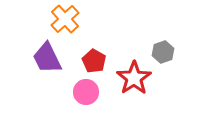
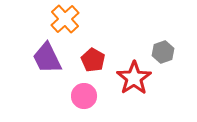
red pentagon: moved 1 px left, 1 px up
pink circle: moved 2 px left, 4 px down
